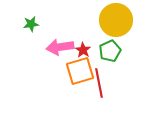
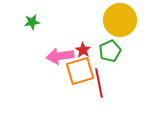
yellow circle: moved 4 px right
green star: moved 1 px right, 2 px up
pink arrow: moved 9 px down
